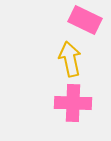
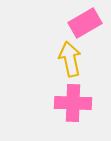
pink rectangle: moved 3 px down; rotated 56 degrees counterclockwise
